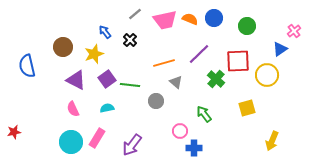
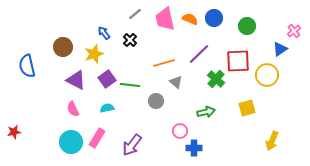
pink trapezoid: moved 1 px up; rotated 90 degrees clockwise
blue arrow: moved 1 px left, 1 px down
green arrow: moved 2 px right, 2 px up; rotated 114 degrees clockwise
